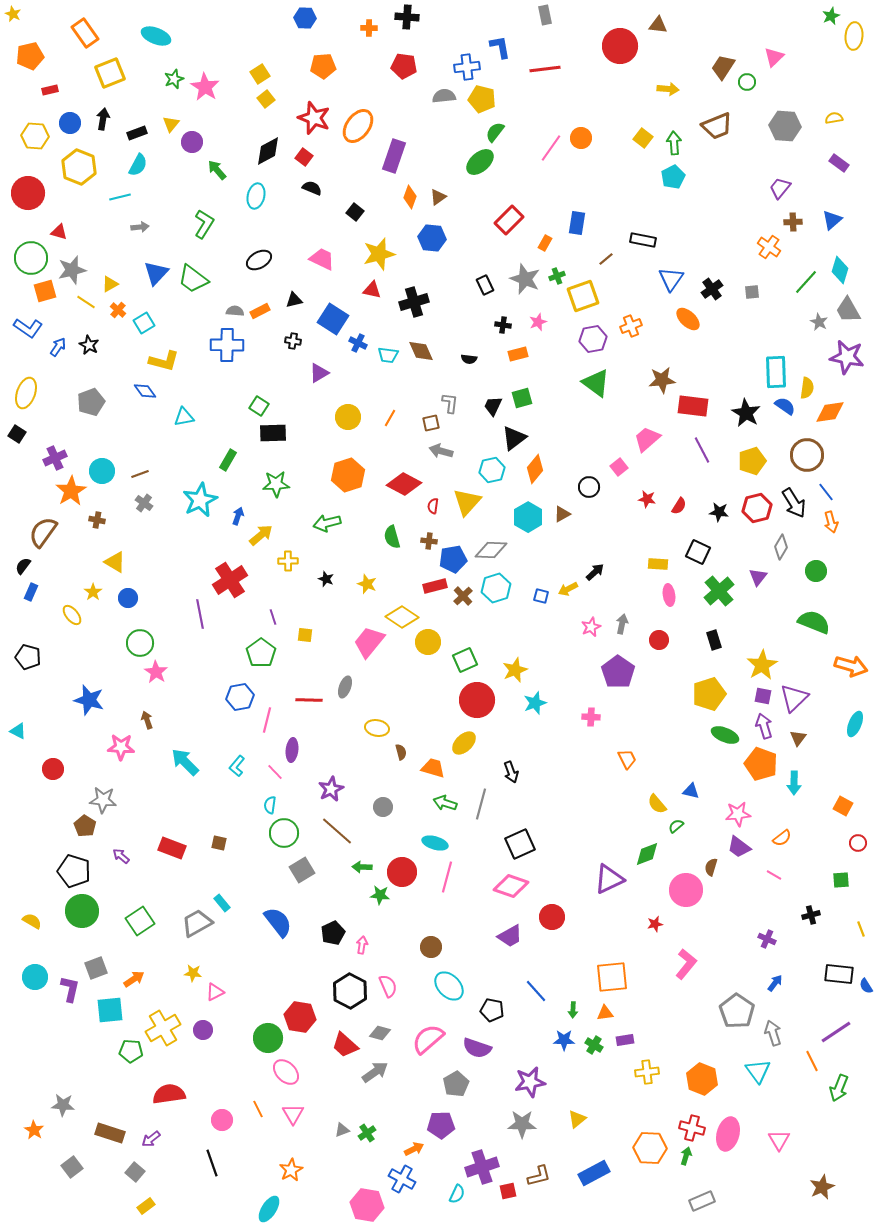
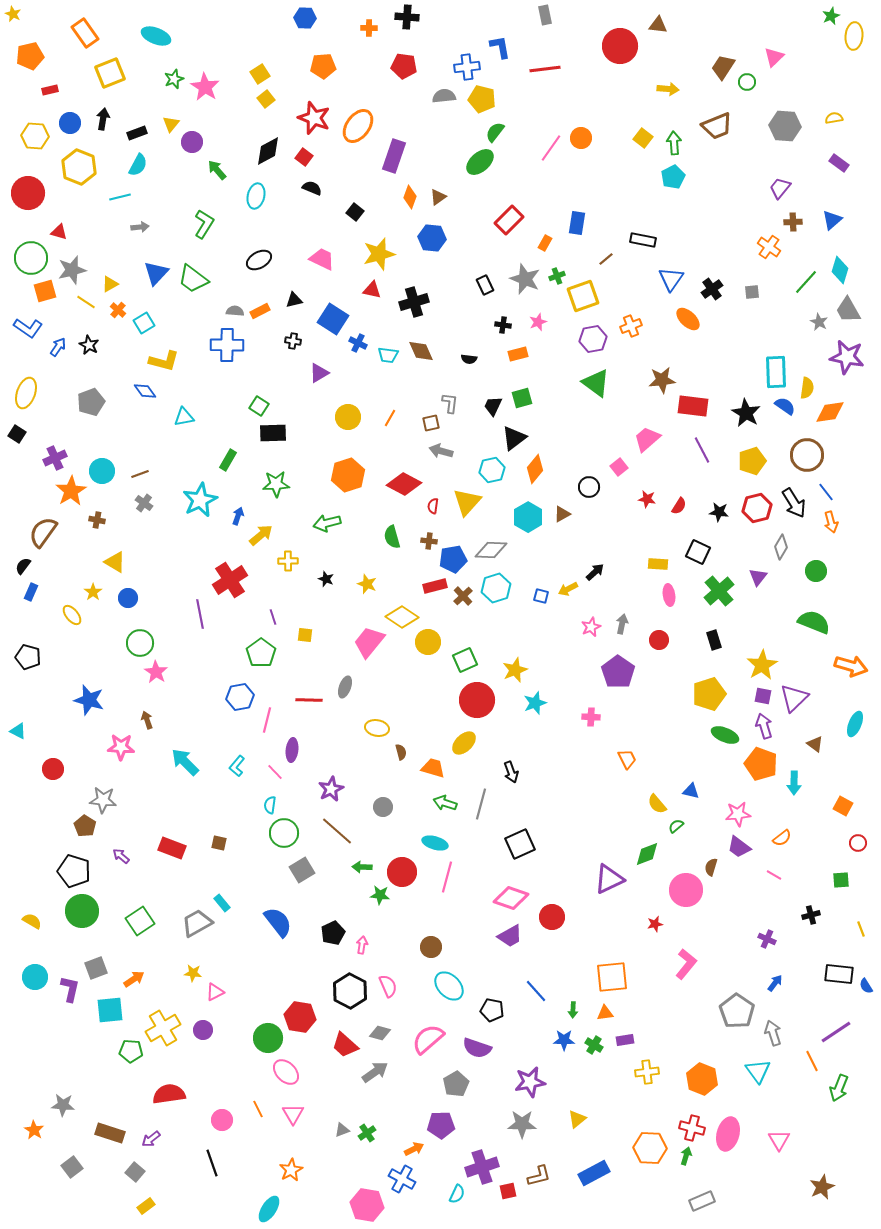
brown triangle at (798, 738): moved 17 px right, 6 px down; rotated 30 degrees counterclockwise
pink diamond at (511, 886): moved 12 px down
